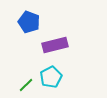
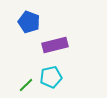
cyan pentagon: rotated 15 degrees clockwise
